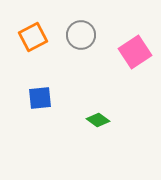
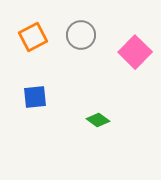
pink square: rotated 12 degrees counterclockwise
blue square: moved 5 px left, 1 px up
